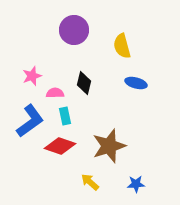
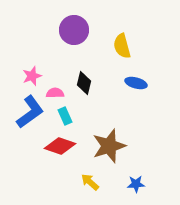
cyan rectangle: rotated 12 degrees counterclockwise
blue L-shape: moved 9 px up
